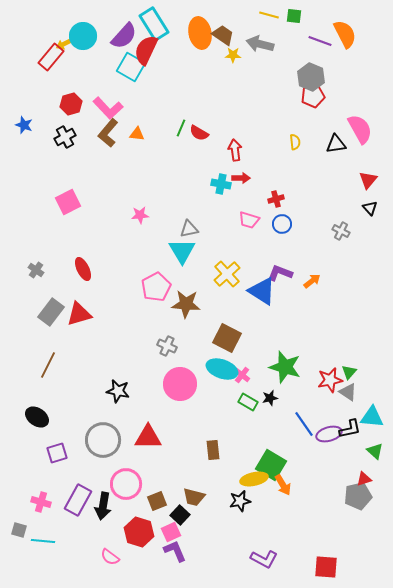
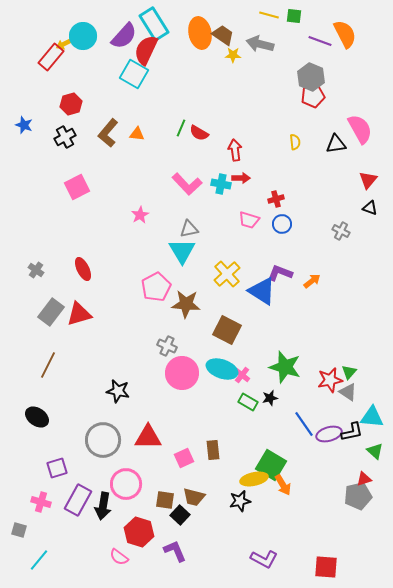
cyan square at (131, 67): moved 3 px right, 7 px down
pink L-shape at (108, 108): moved 79 px right, 76 px down
pink square at (68, 202): moved 9 px right, 15 px up
black triangle at (370, 208): rotated 28 degrees counterclockwise
pink star at (140, 215): rotated 24 degrees counterclockwise
brown square at (227, 338): moved 8 px up
pink circle at (180, 384): moved 2 px right, 11 px up
black L-shape at (350, 429): moved 2 px right, 3 px down
purple square at (57, 453): moved 15 px down
brown square at (157, 501): moved 8 px right, 1 px up; rotated 30 degrees clockwise
pink square at (171, 532): moved 13 px right, 74 px up
cyan line at (43, 541): moved 4 px left, 19 px down; rotated 55 degrees counterclockwise
pink semicircle at (110, 557): moved 9 px right
